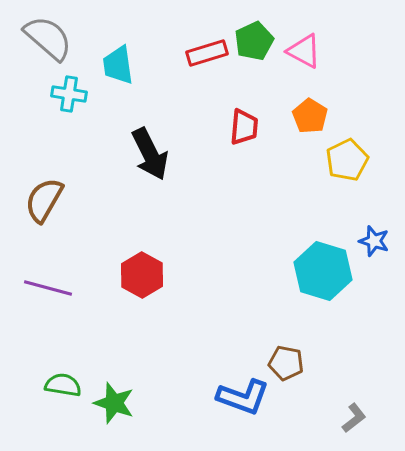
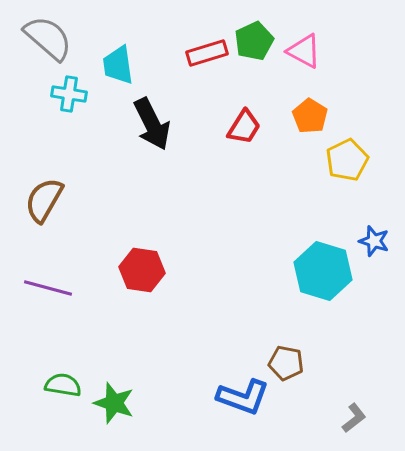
red trapezoid: rotated 27 degrees clockwise
black arrow: moved 2 px right, 30 px up
red hexagon: moved 5 px up; rotated 21 degrees counterclockwise
